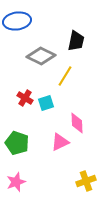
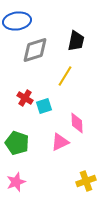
gray diamond: moved 6 px left, 6 px up; rotated 44 degrees counterclockwise
cyan square: moved 2 px left, 3 px down
